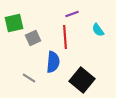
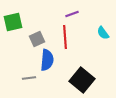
green square: moved 1 px left, 1 px up
cyan semicircle: moved 5 px right, 3 px down
gray square: moved 4 px right, 1 px down
blue semicircle: moved 6 px left, 2 px up
gray line: rotated 40 degrees counterclockwise
